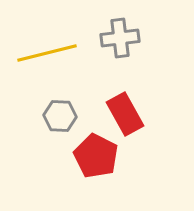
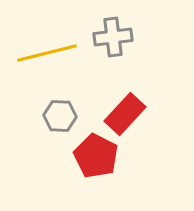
gray cross: moved 7 px left, 1 px up
red rectangle: rotated 72 degrees clockwise
